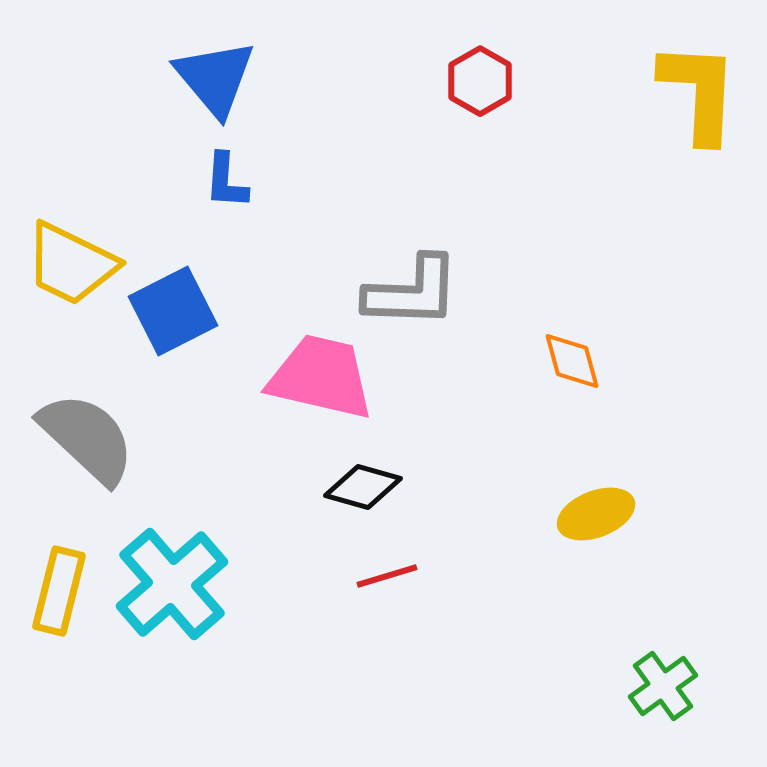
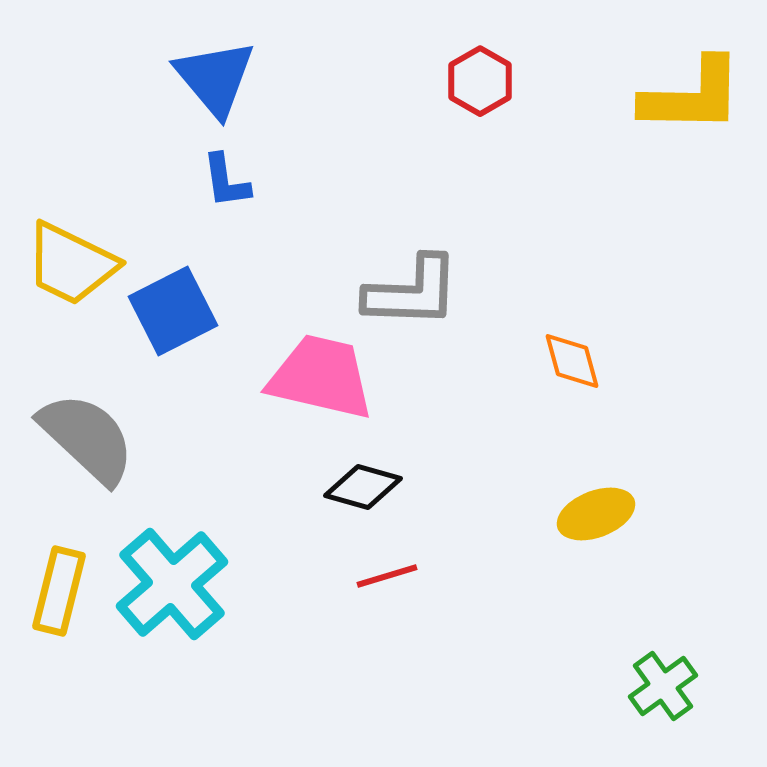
yellow L-shape: moved 7 px left, 4 px down; rotated 88 degrees clockwise
blue L-shape: rotated 12 degrees counterclockwise
